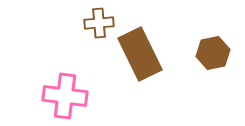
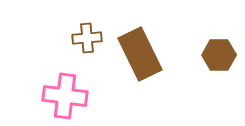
brown cross: moved 12 px left, 15 px down
brown hexagon: moved 6 px right, 2 px down; rotated 12 degrees clockwise
